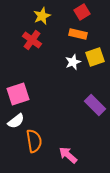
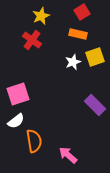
yellow star: moved 1 px left
